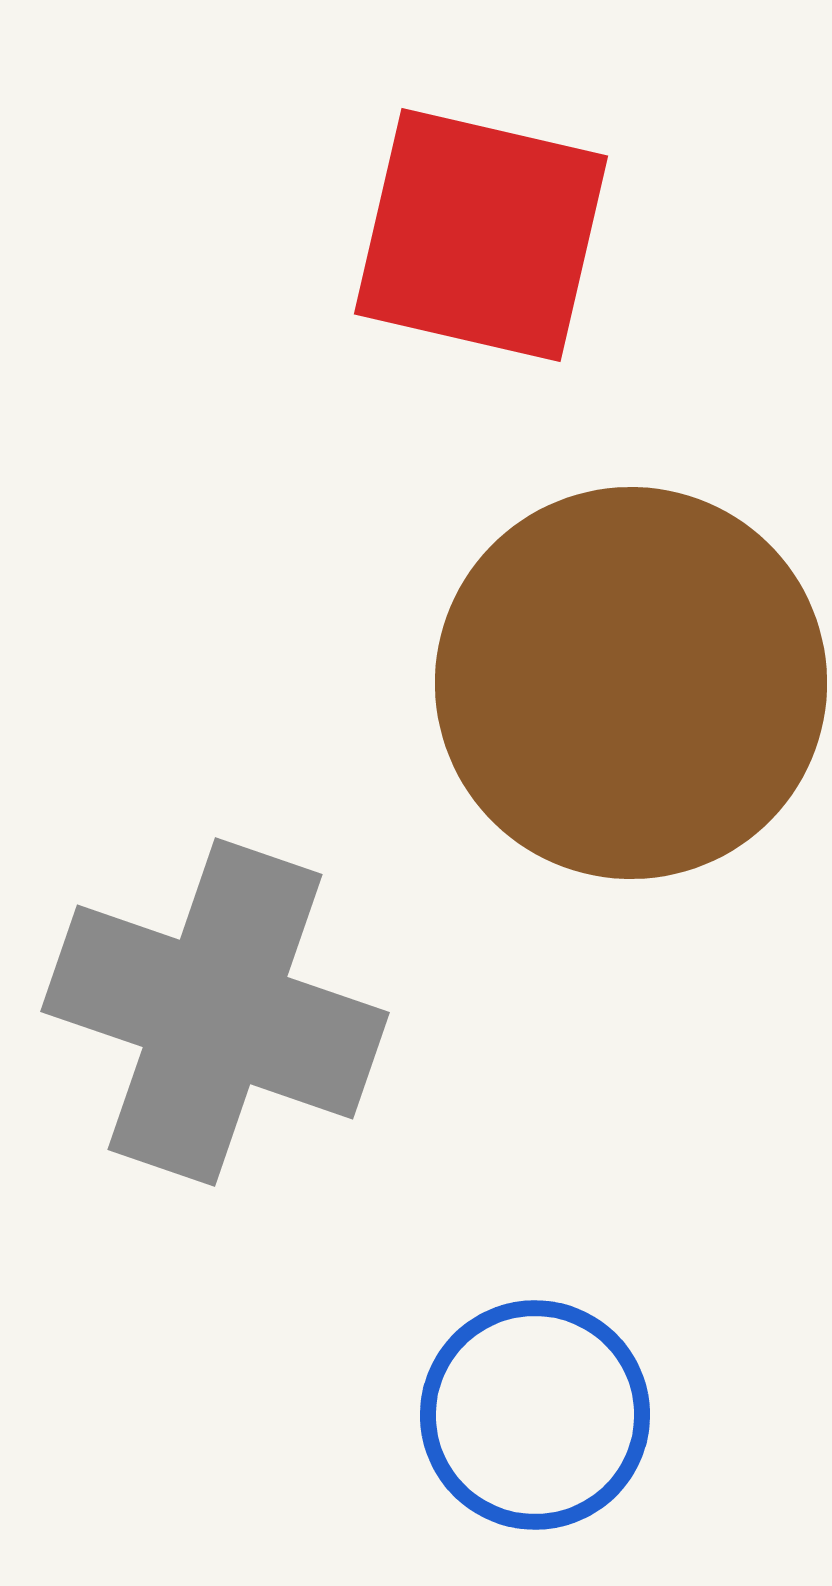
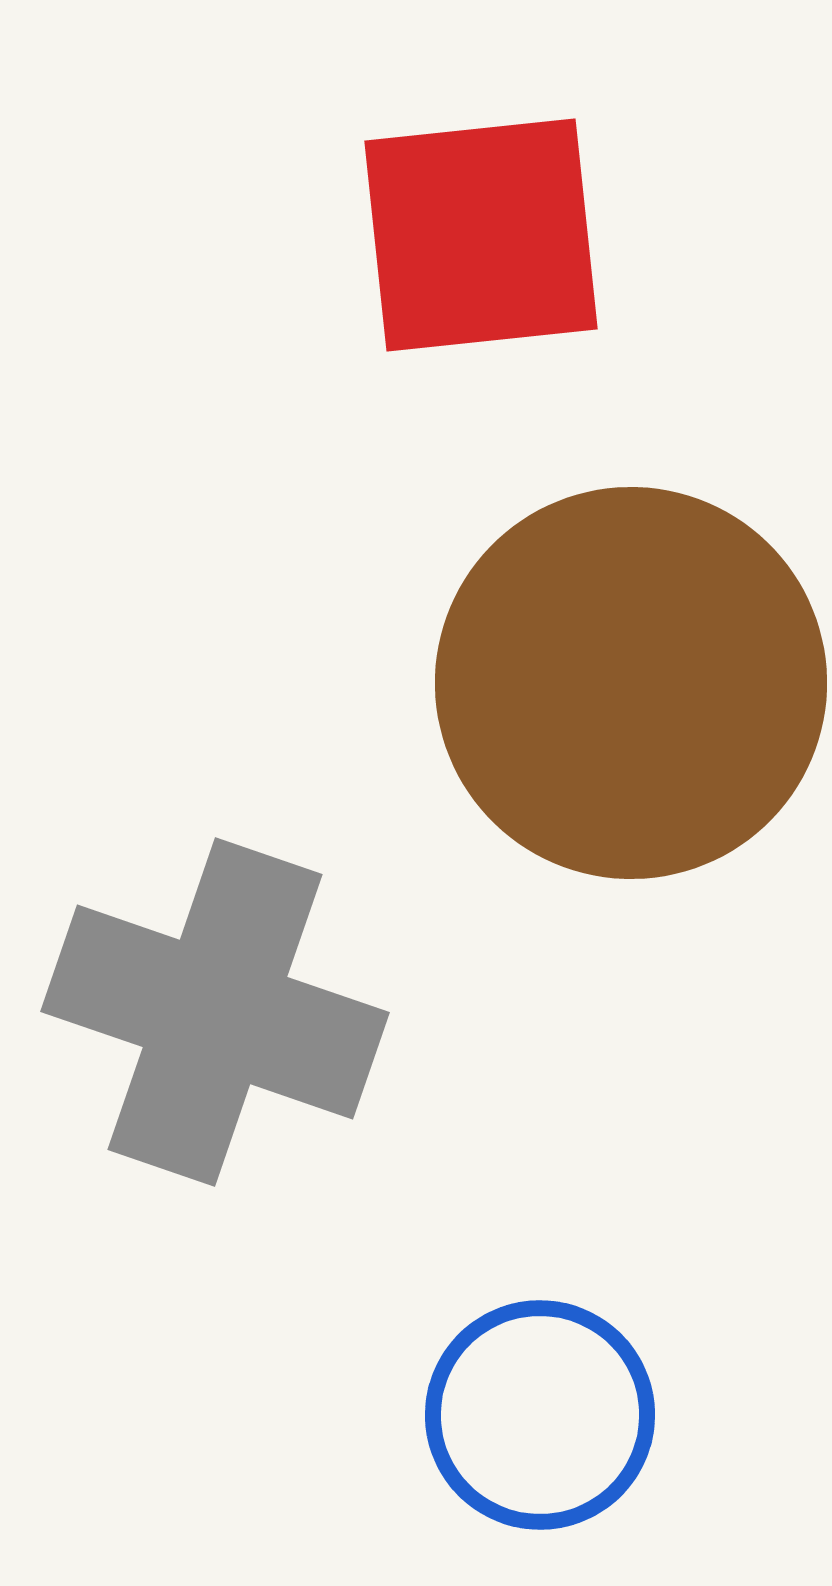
red square: rotated 19 degrees counterclockwise
blue circle: moved 5 px right
